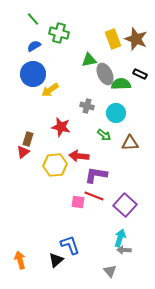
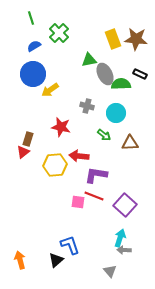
green line: moved 2 px left, 1 px up; rotated 24 degrees clockwise
green cross: rotated 30 degrees clockwise
brown star: rotated 15 degrees counterclockwise
